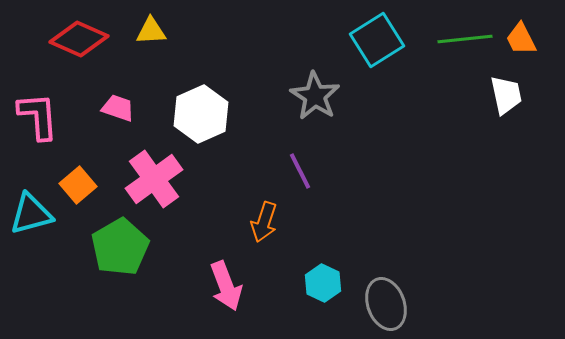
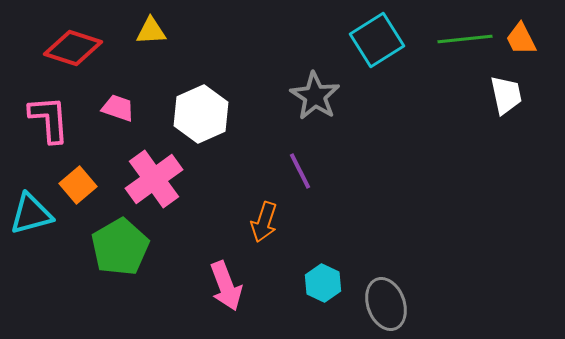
red diamond: moved 6 px left, 9 px down; rotated 6 degrees counterclockwise
pink L-shape: moved 11 px right, 3 px down
